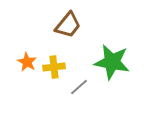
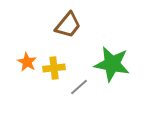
green star: moved 2 px down
yellow cross: moved 1 px down
